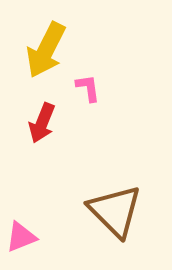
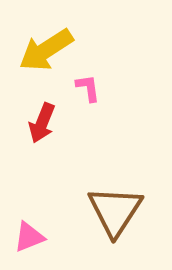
yellow arrow: rotated 30 degrees clockwise
brown triangle: rotated 18 degrees clockwise
pink triangle: moved 8 px right
